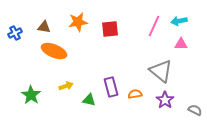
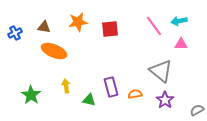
pink line: rotated 60 degrees counterclockwise
yellow arrow: rotated 80 degrees counterclockwise
gray semicircle: moved 2 px right; rotated 56 degrees counterclockwise
